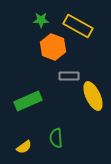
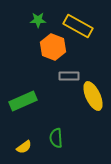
green star: moved 3 px left
green rectangle: moved 5 px left
